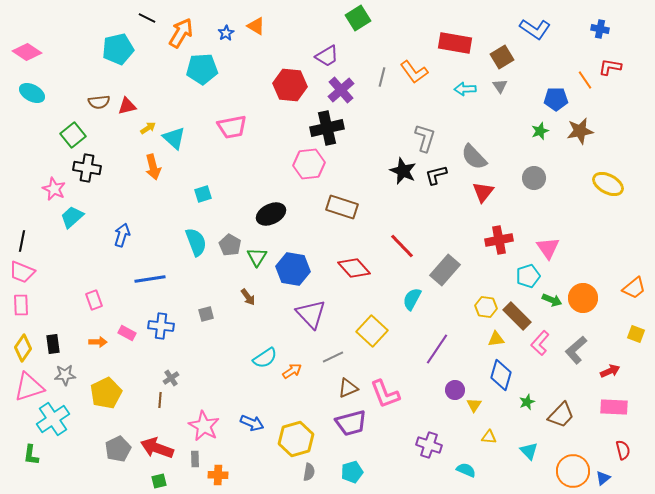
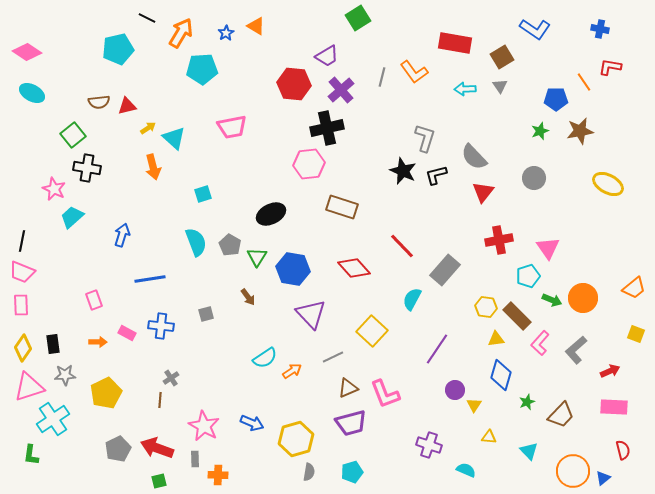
orange line at (585, 80): moved 1 px left, 2 px down
red hexagon at (290, 85): moved 4 px right, 1 px up
